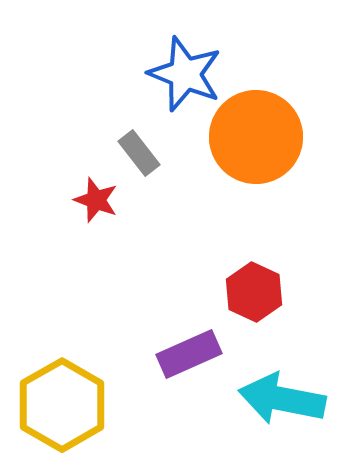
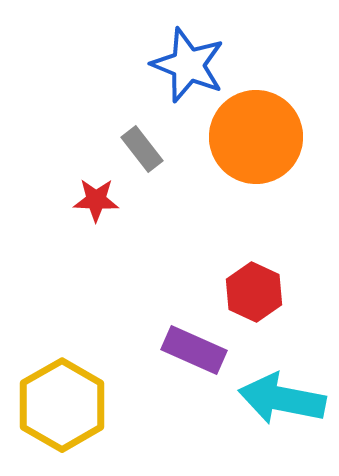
blue star: moved 3 px right, 9 px up
gray rectangle: moved 3 px right, 4 px up
red star: rotated 18 degrees counterclockwise
purple rectangle: moved 5 px right, 4 px up; rotated 48 degrees clockwise
